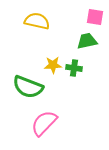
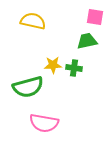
yellow semicircle: moved 4 px left
green semicircle: rotated 36 degrees counterclockwise
pink semicircle: rotated 124 degrees counterclockwise
